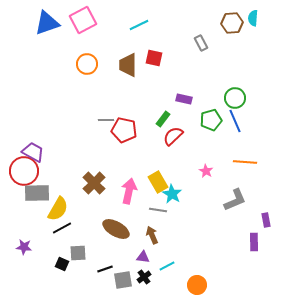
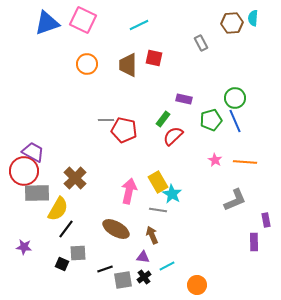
pink square at (83, 20): rotated 36 degrees counterclockwise
pink star at (206, 171): moved 9 px right, 11 px up
brown cross at (94, 183): moved 19 px left, 5 px up
black line at (62, 228): moved 4 px right, 1 px down; rotated 24 degrees counterclockwise
